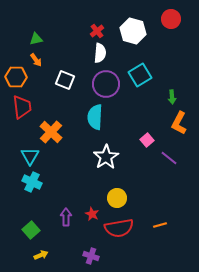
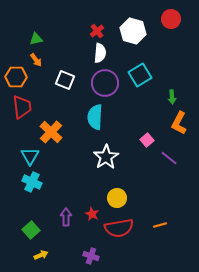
purple circle: moved 1 px left, 1 px up
